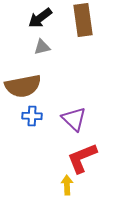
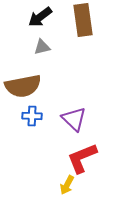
black arrow: moved 1 px up
yellow arrow: rotated 150 degrees counterclockwise
